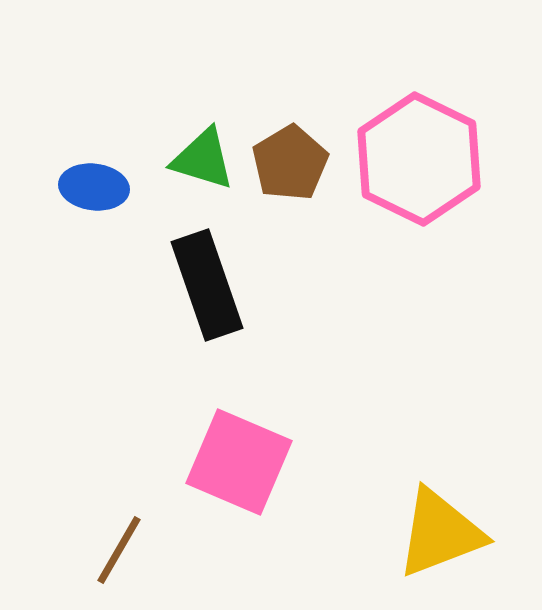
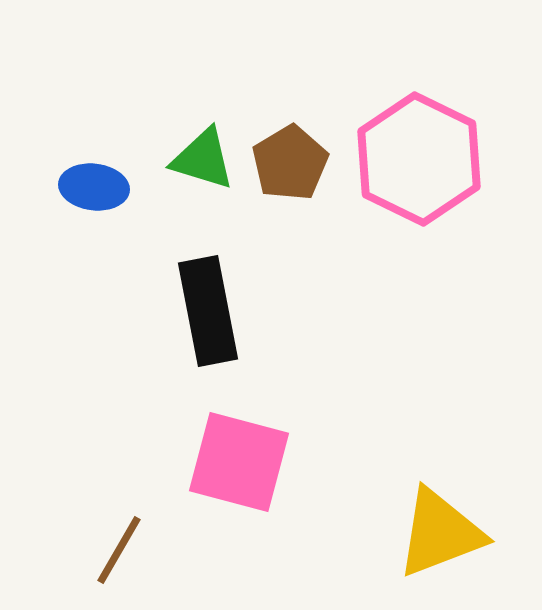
black rectangle: moved 1 px right, 26 px down; rotated 8 degrees clockwise
pink square: rotated 8 degrees counterclockwise
